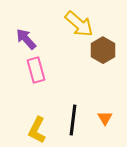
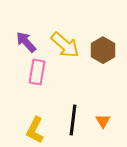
yellow arrow: moved 14 px left, 21 px down
purple arrow: moved 3 px down
pink rectangle: moved 1 px right, 2 px down; rotated 25 degrees clockwise
orange triangle: moved 2 px left, 3 px down
yellow L-shape: moved 2 px left
